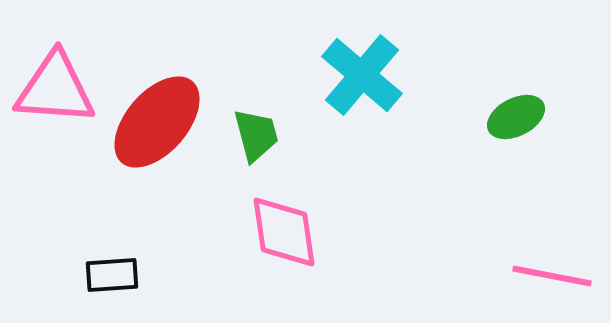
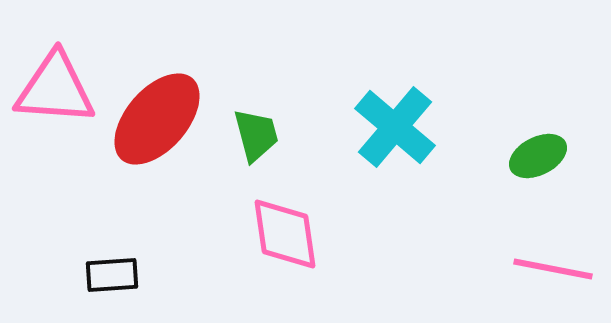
cyan cross: moved 33 px right, 52 px down
green ellipse: moved 22 px right, 39 px down
red ellipse: moved 3 px up
pink diamond: moved 1 px right, 2 px down
pink line: moved 1 px right, 7 px up
